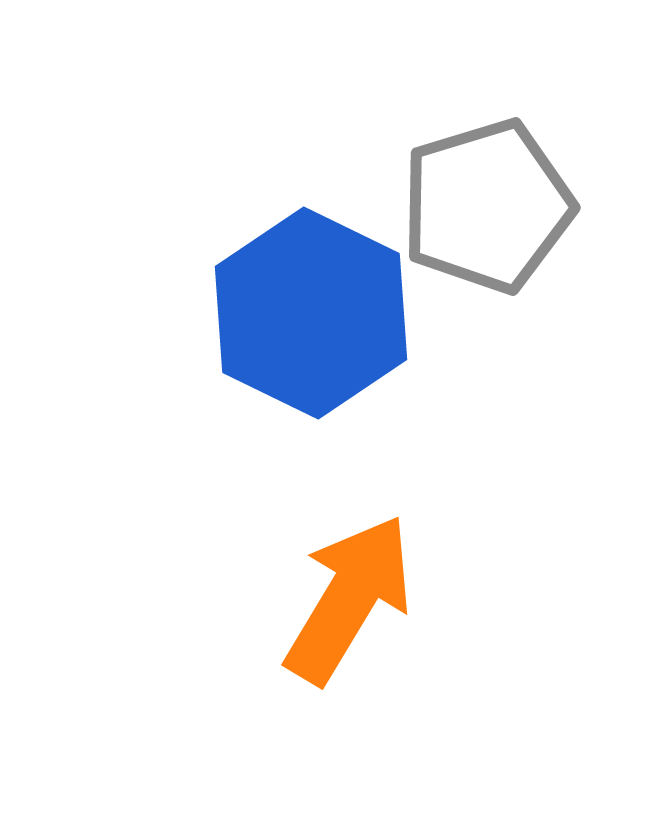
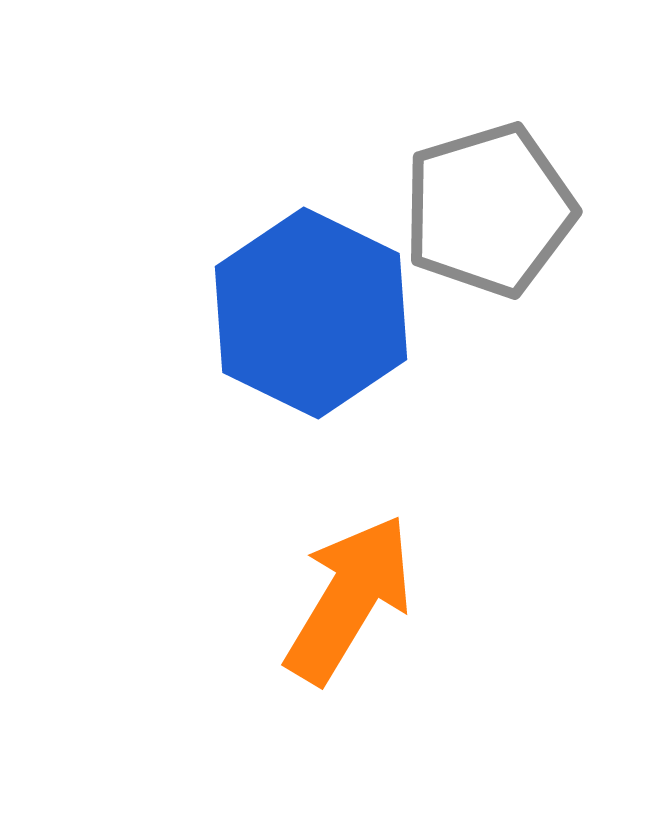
gray pentagon: moved 2 px right, 4 px down
